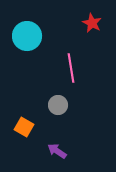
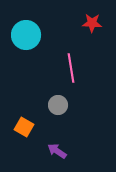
red star: rotated 24 degrees counterclockwise
cyan circle: moved 1 px left, 1 px up
